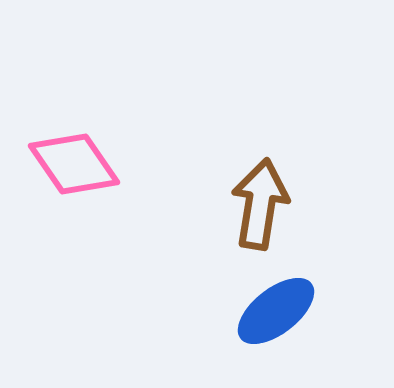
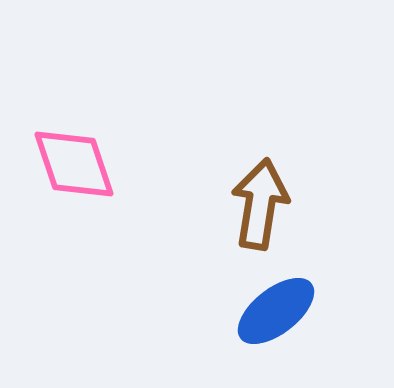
pink diamond: rotated 16 degrees clockwise
